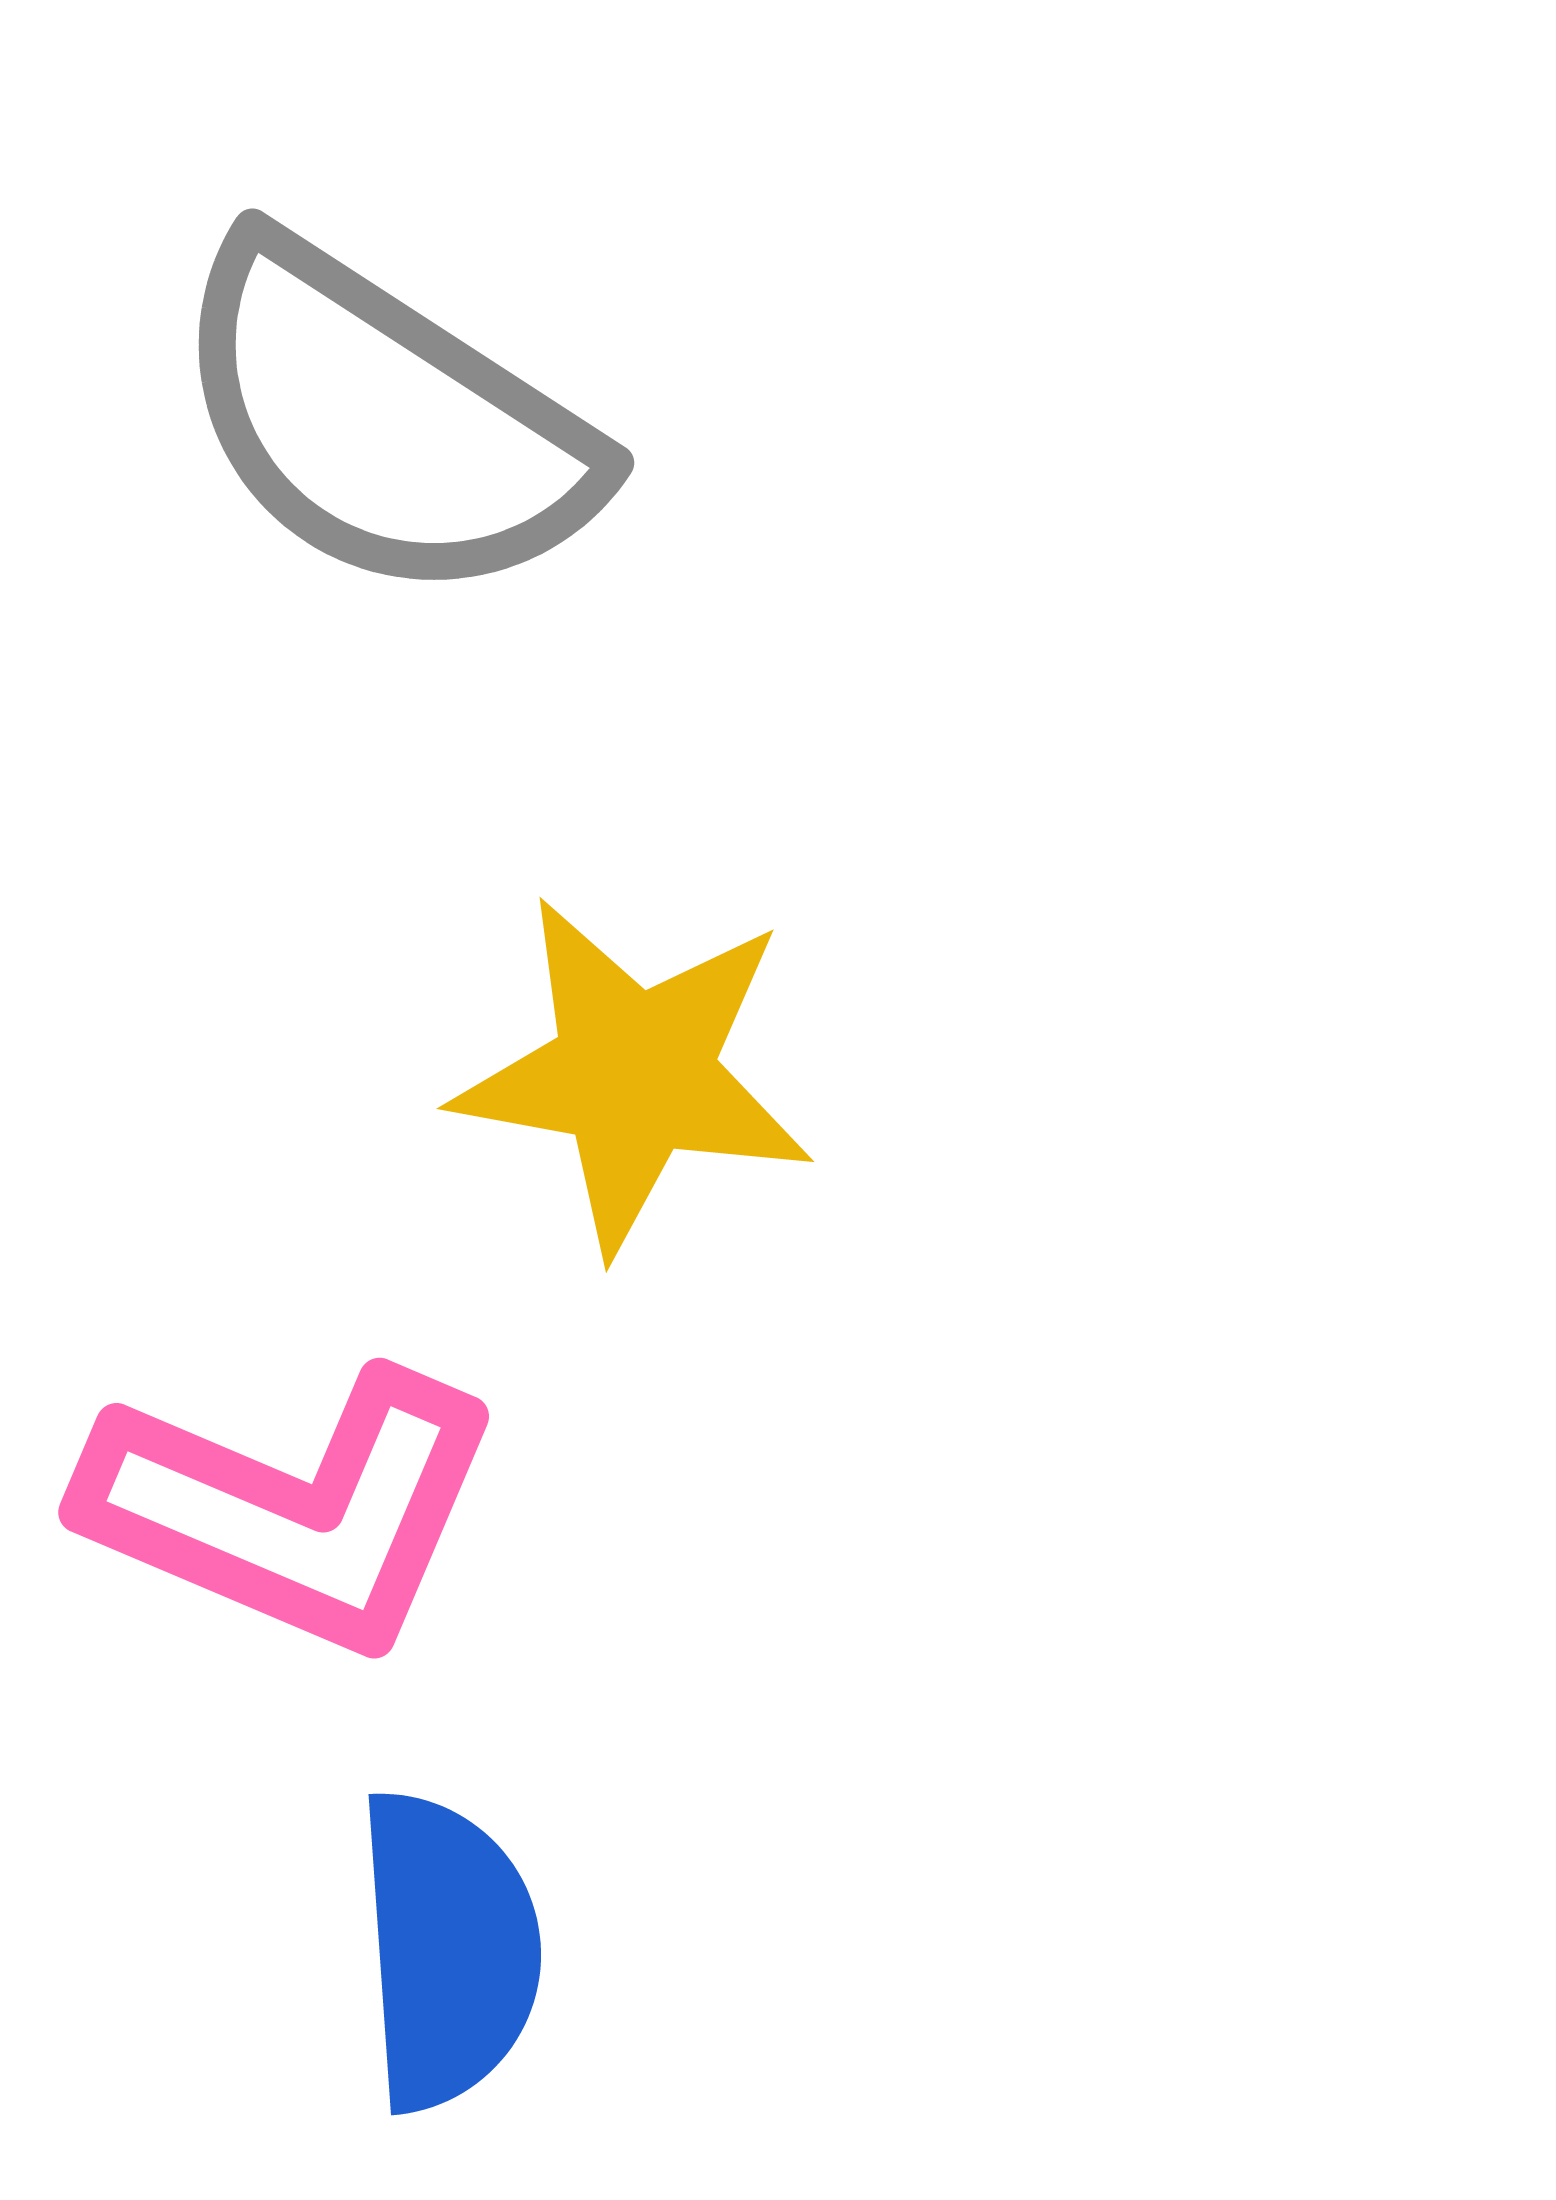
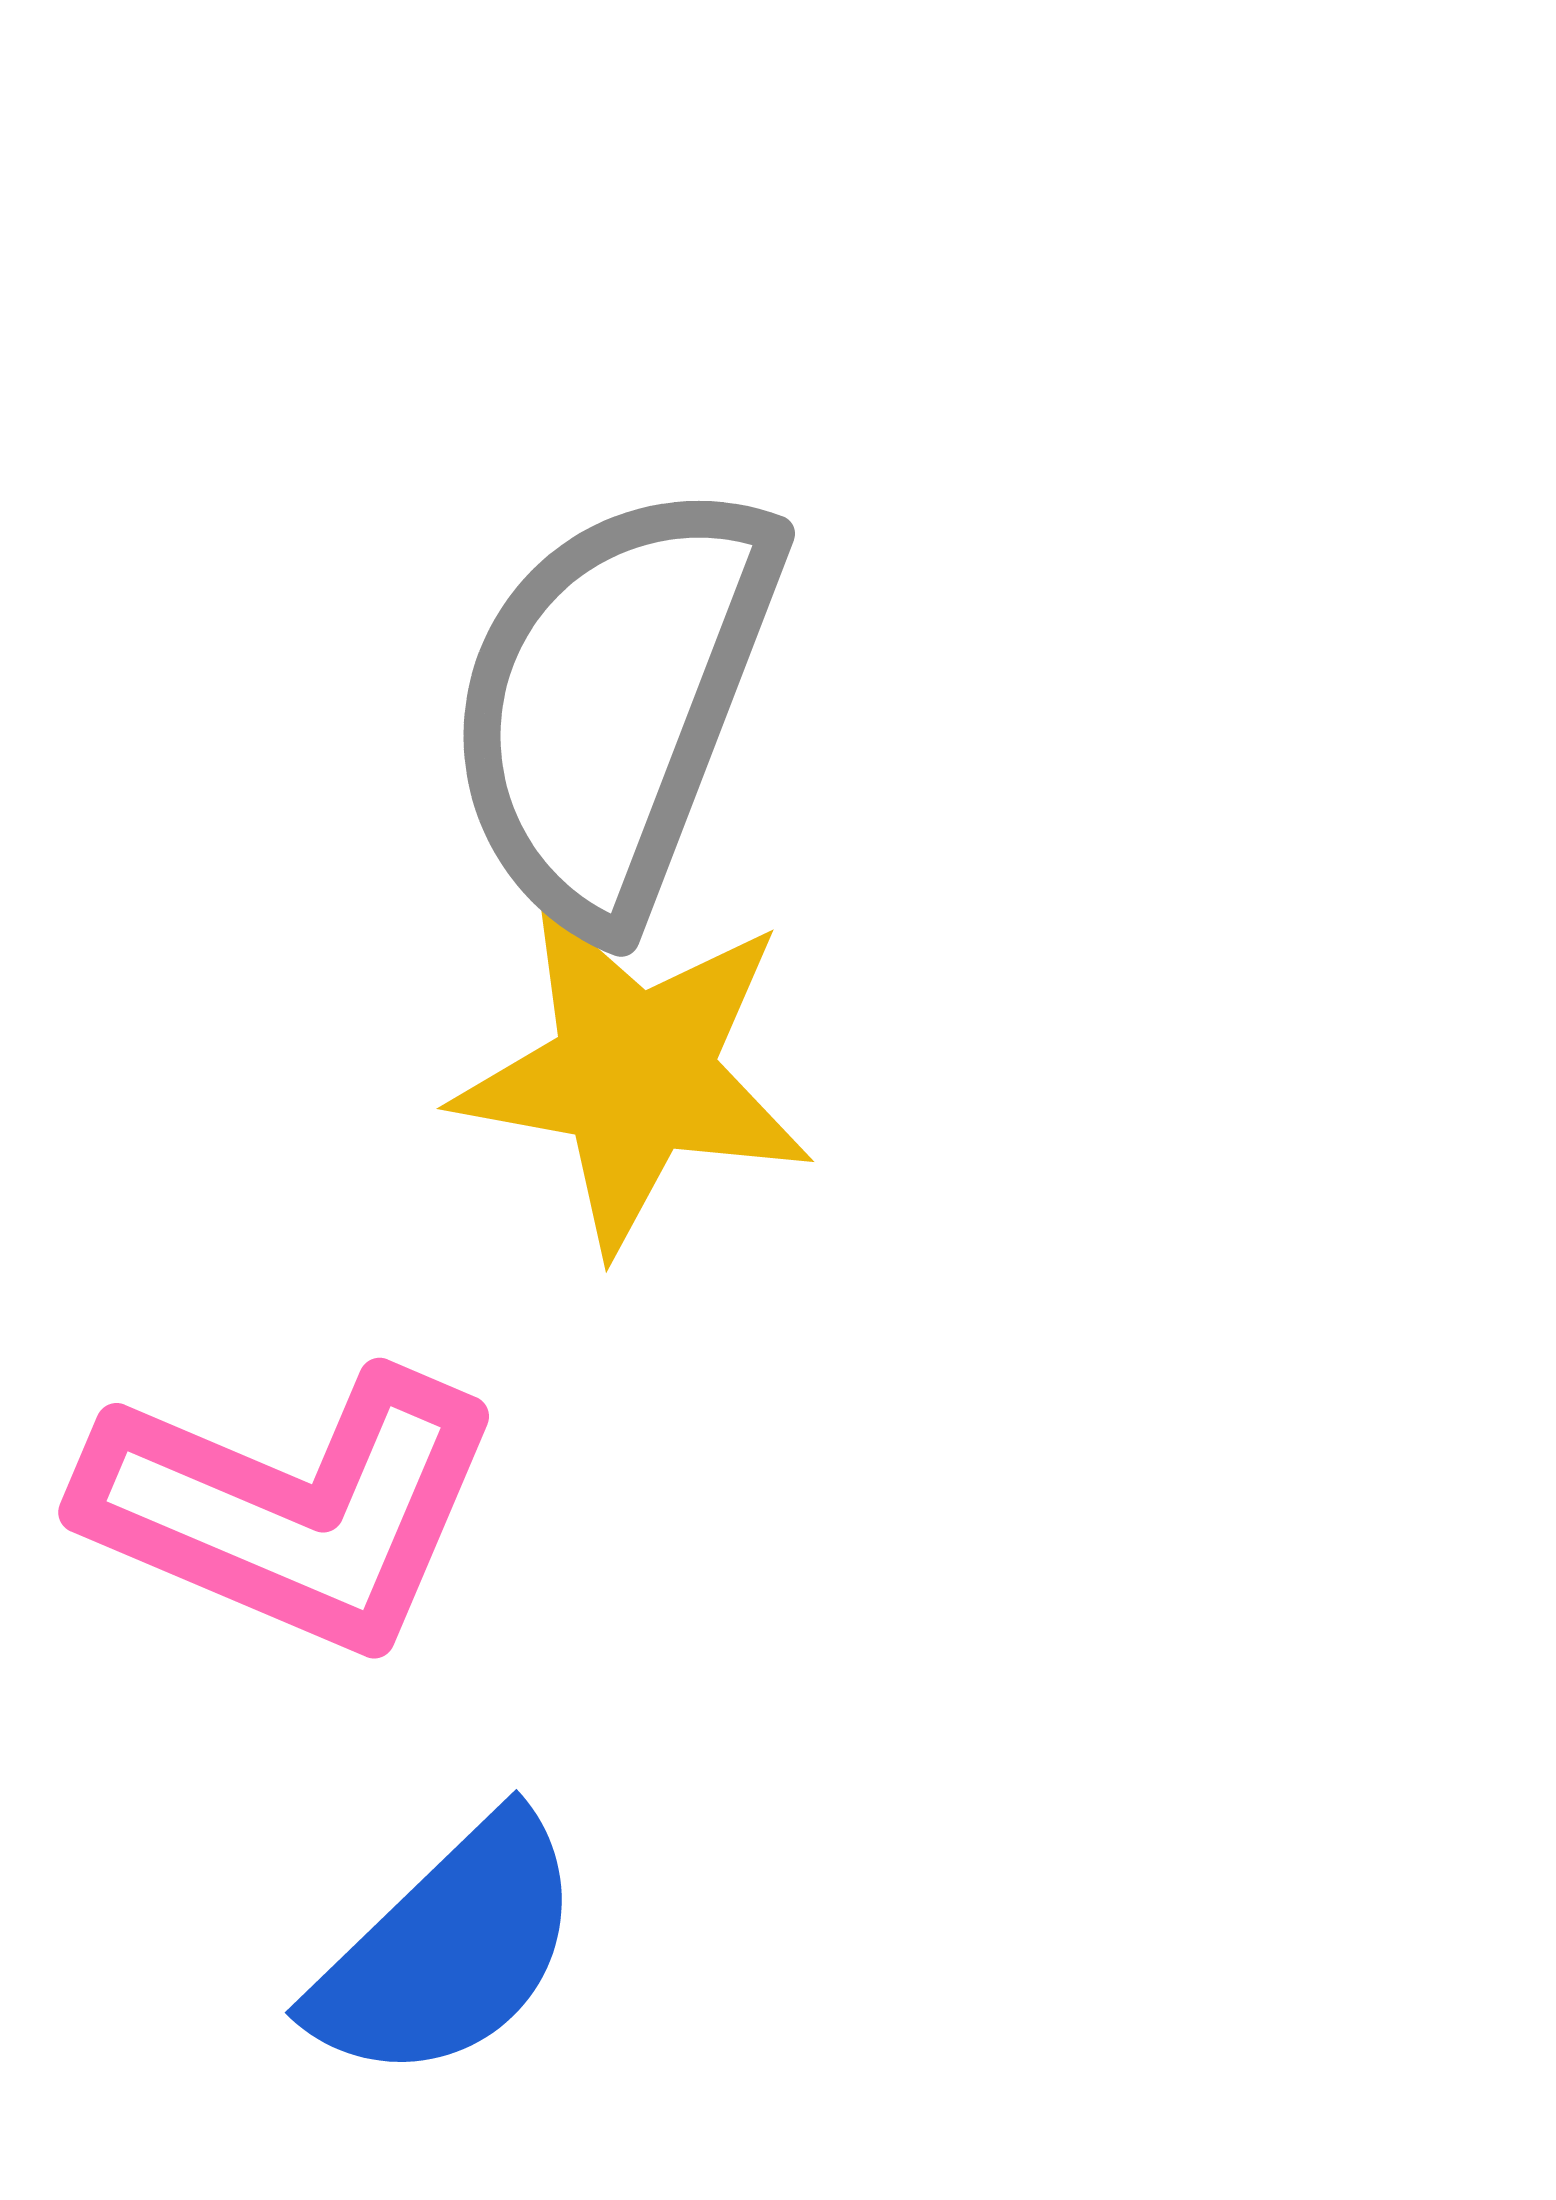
gray semicircle: moved 229 px right, 281 px down; rotated 78 degrees clockwise
blue semicircle: rotated 50 degrees clockwise
